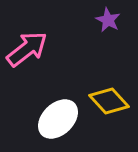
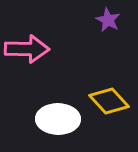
pink arrow: rotated 39 degrees clockwise
white ellipse: rotated 45 degrees clockwise
